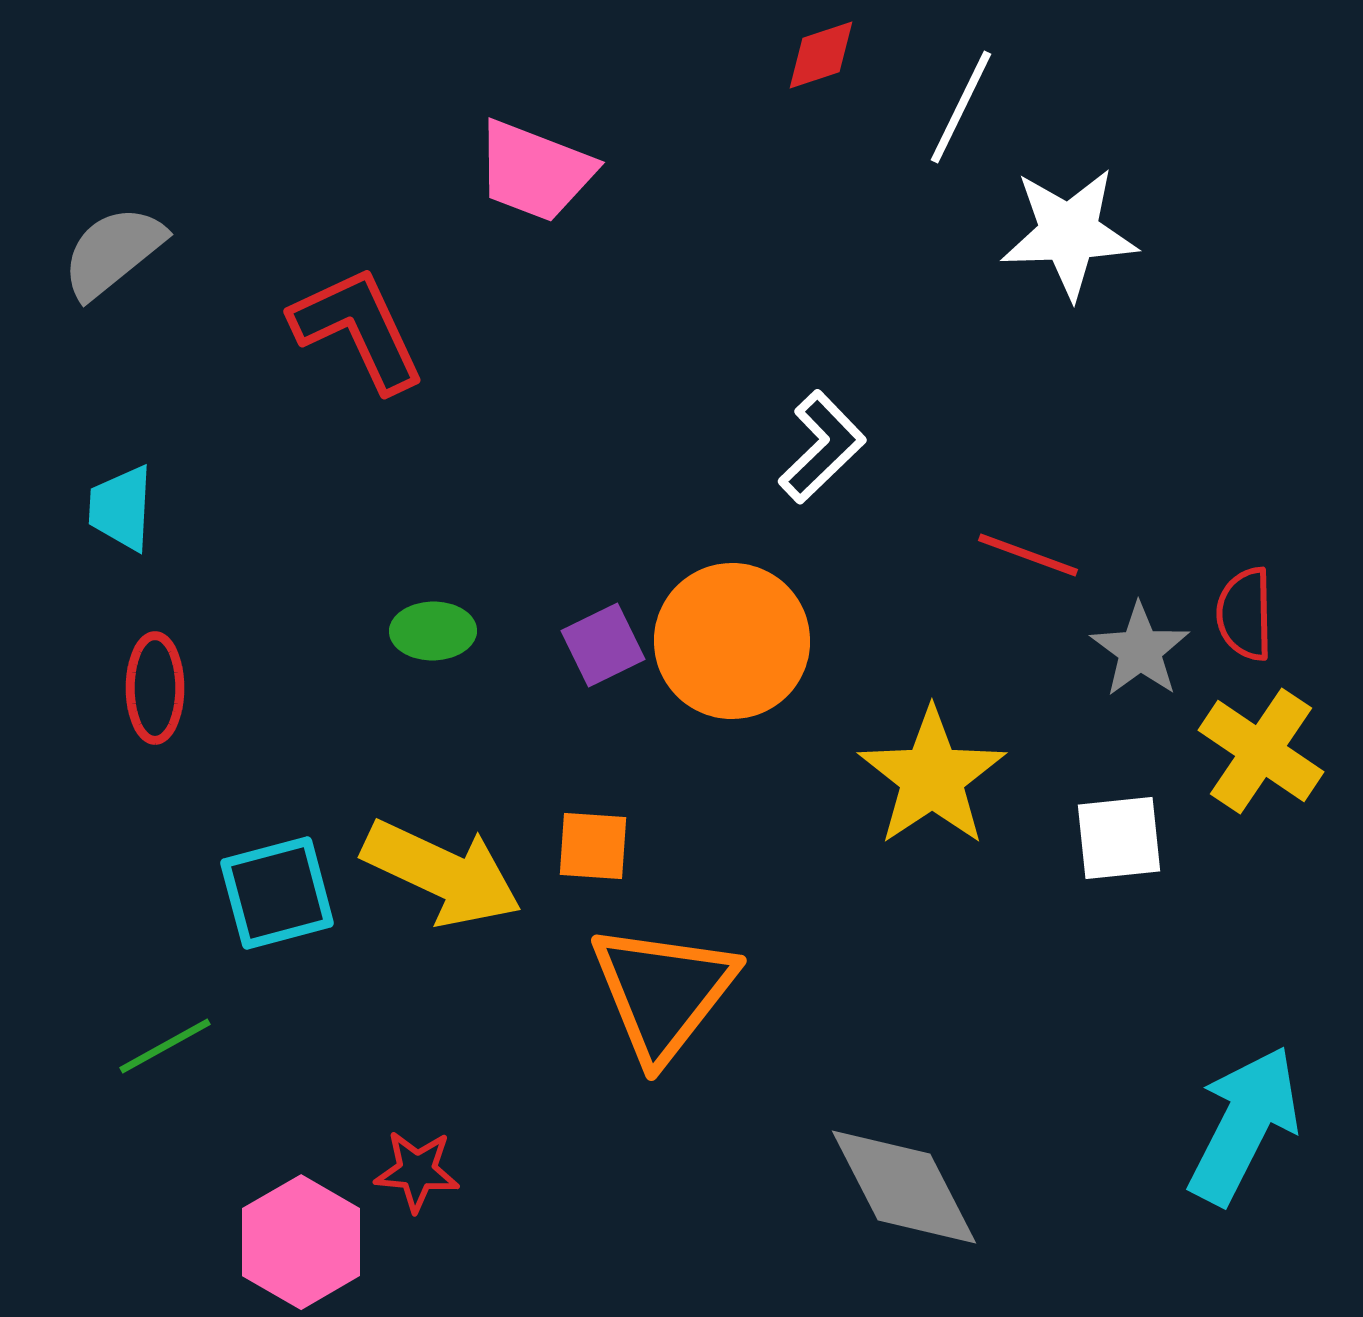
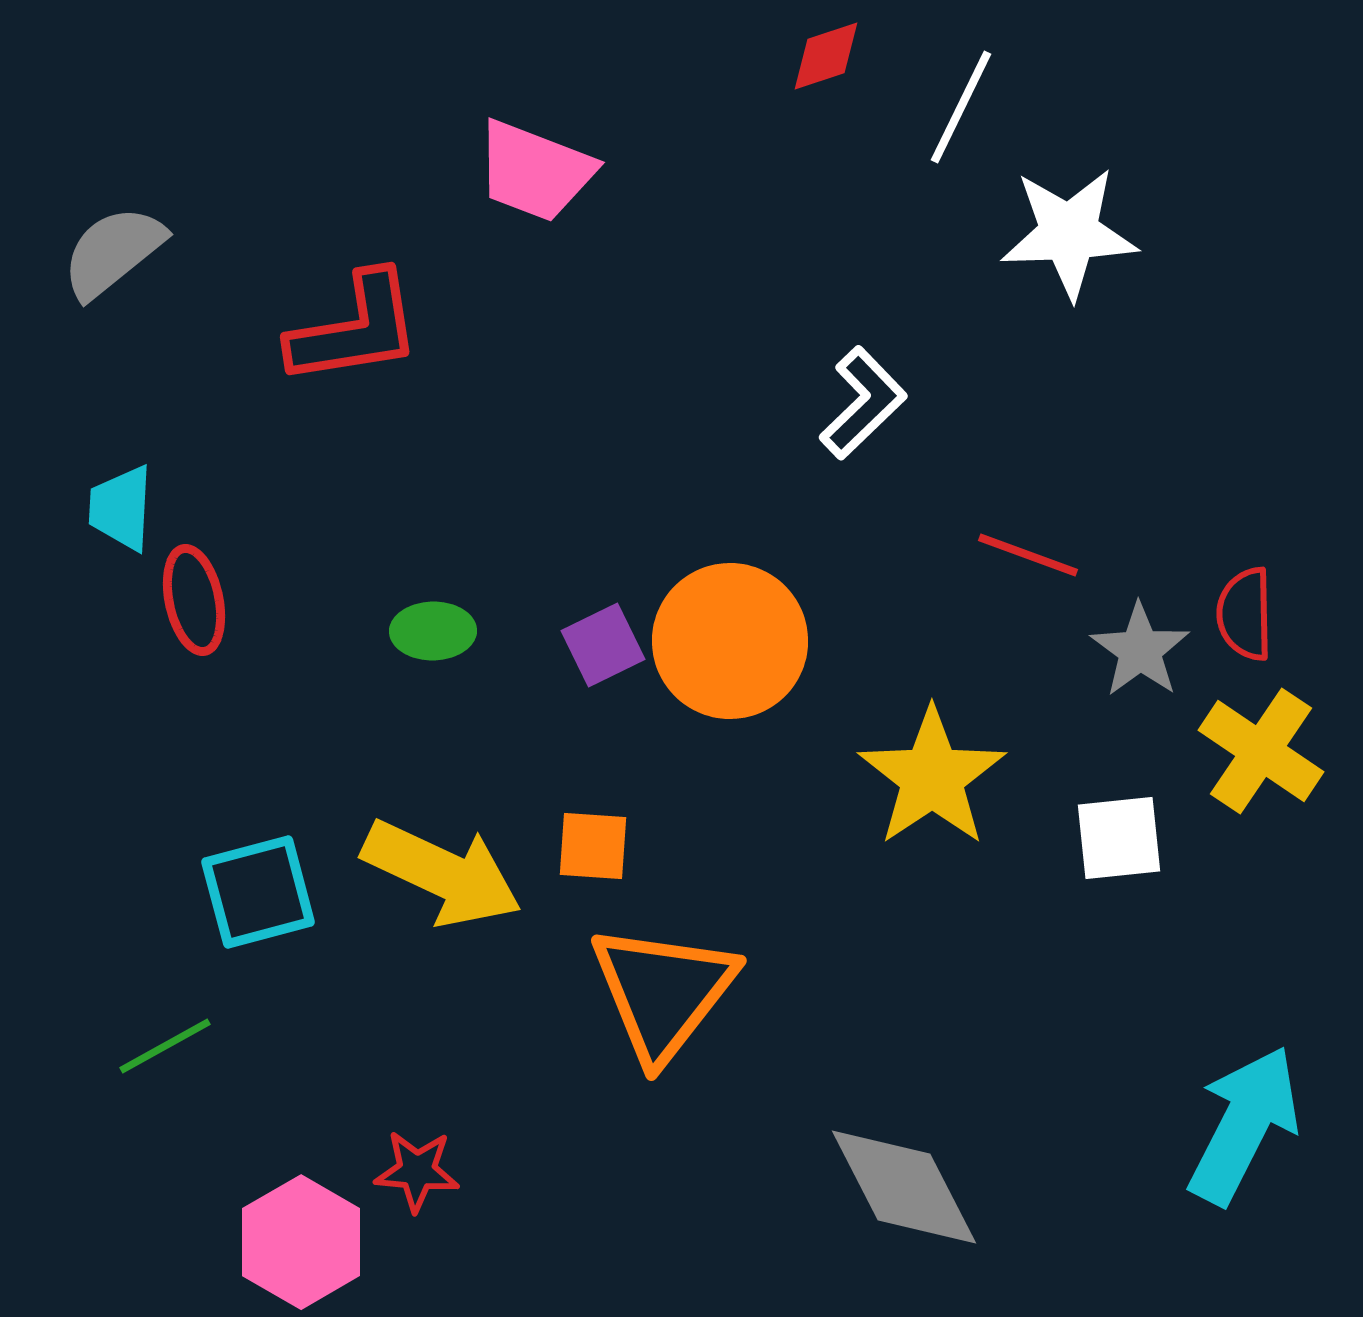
red diamond: moved 5 px right, 1 px down
red L-shape: moved 3 px left; rotated 106 degrees clockwise
white L-shape: moved 41 px right, 44 px up
orange circle: moved 2 px left
red ellipse: moved 39 px right, 88 px up; rotated 12 degrees counterclockwise
cyan square: moved 19 px left, 1 px up
